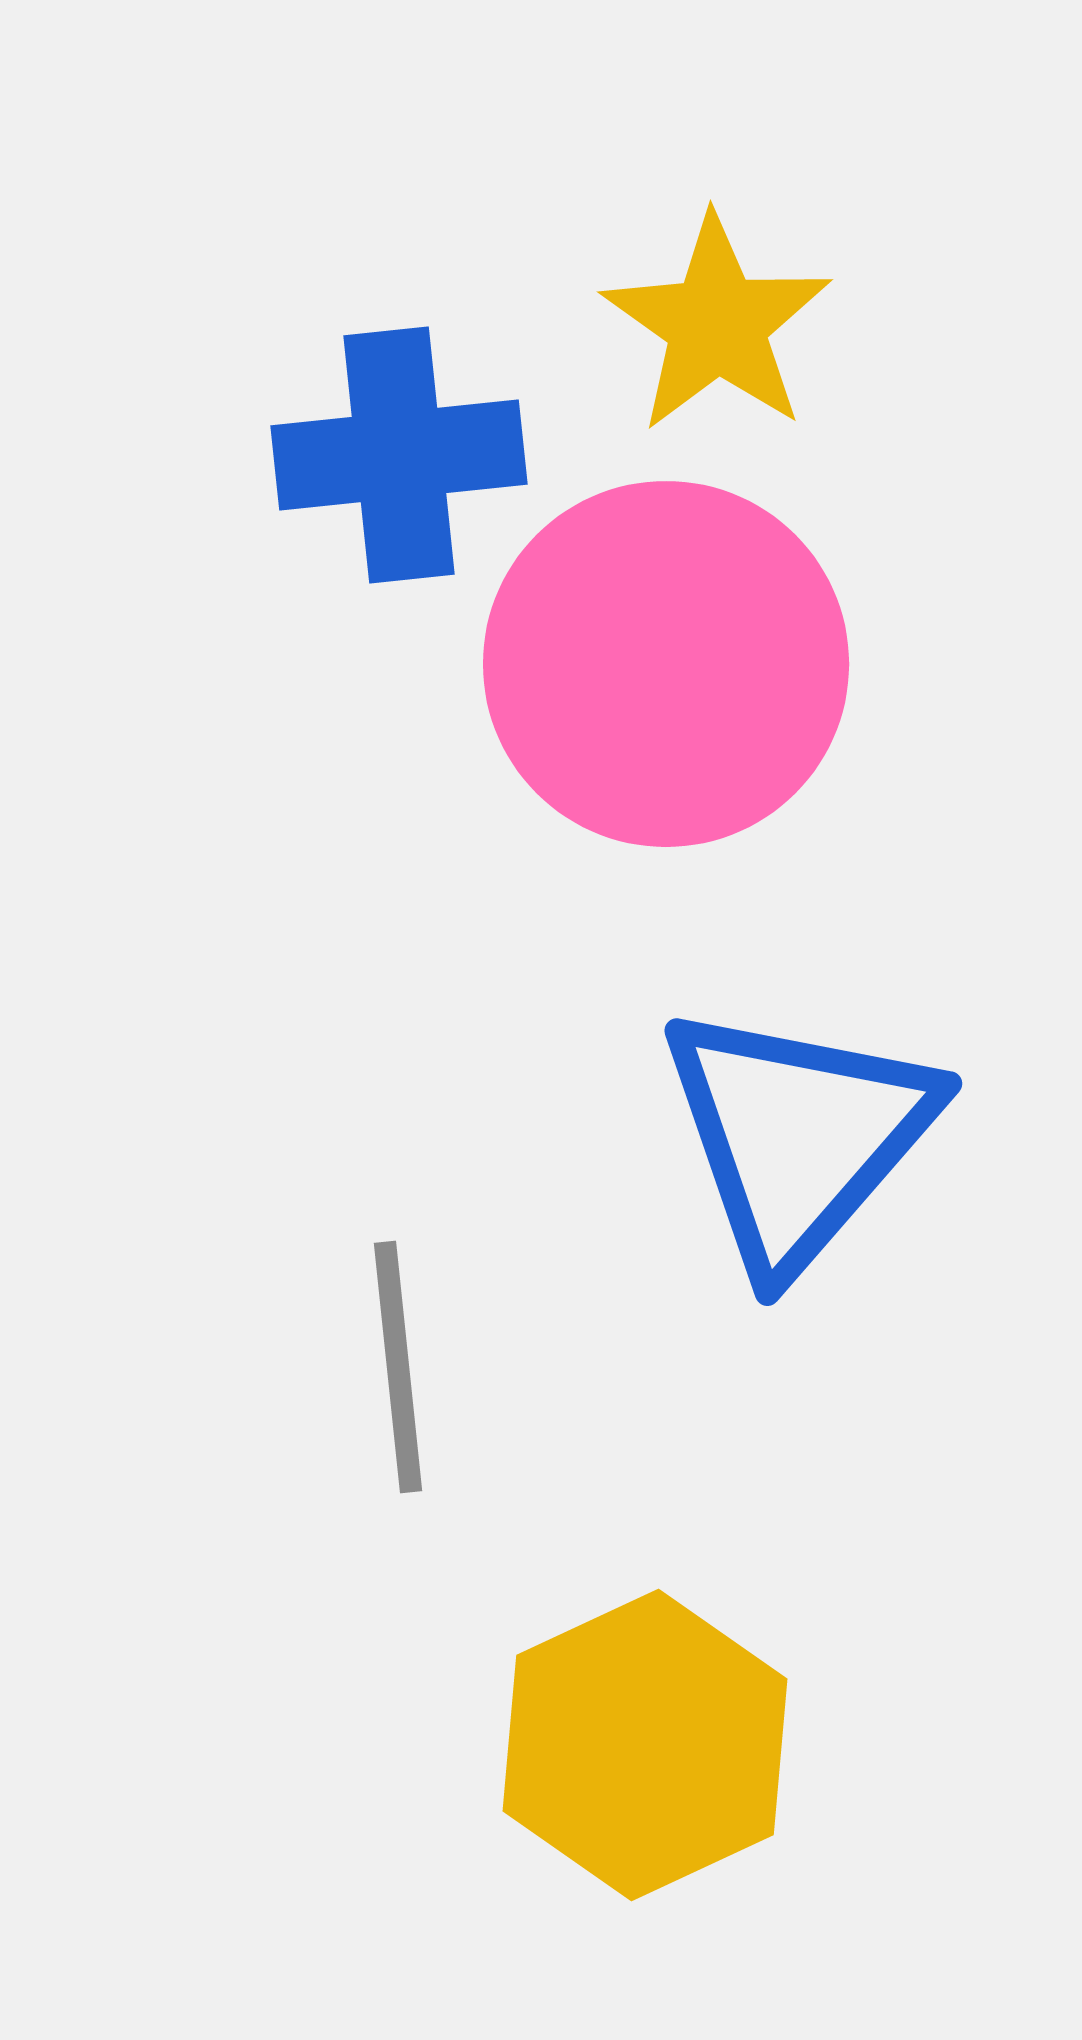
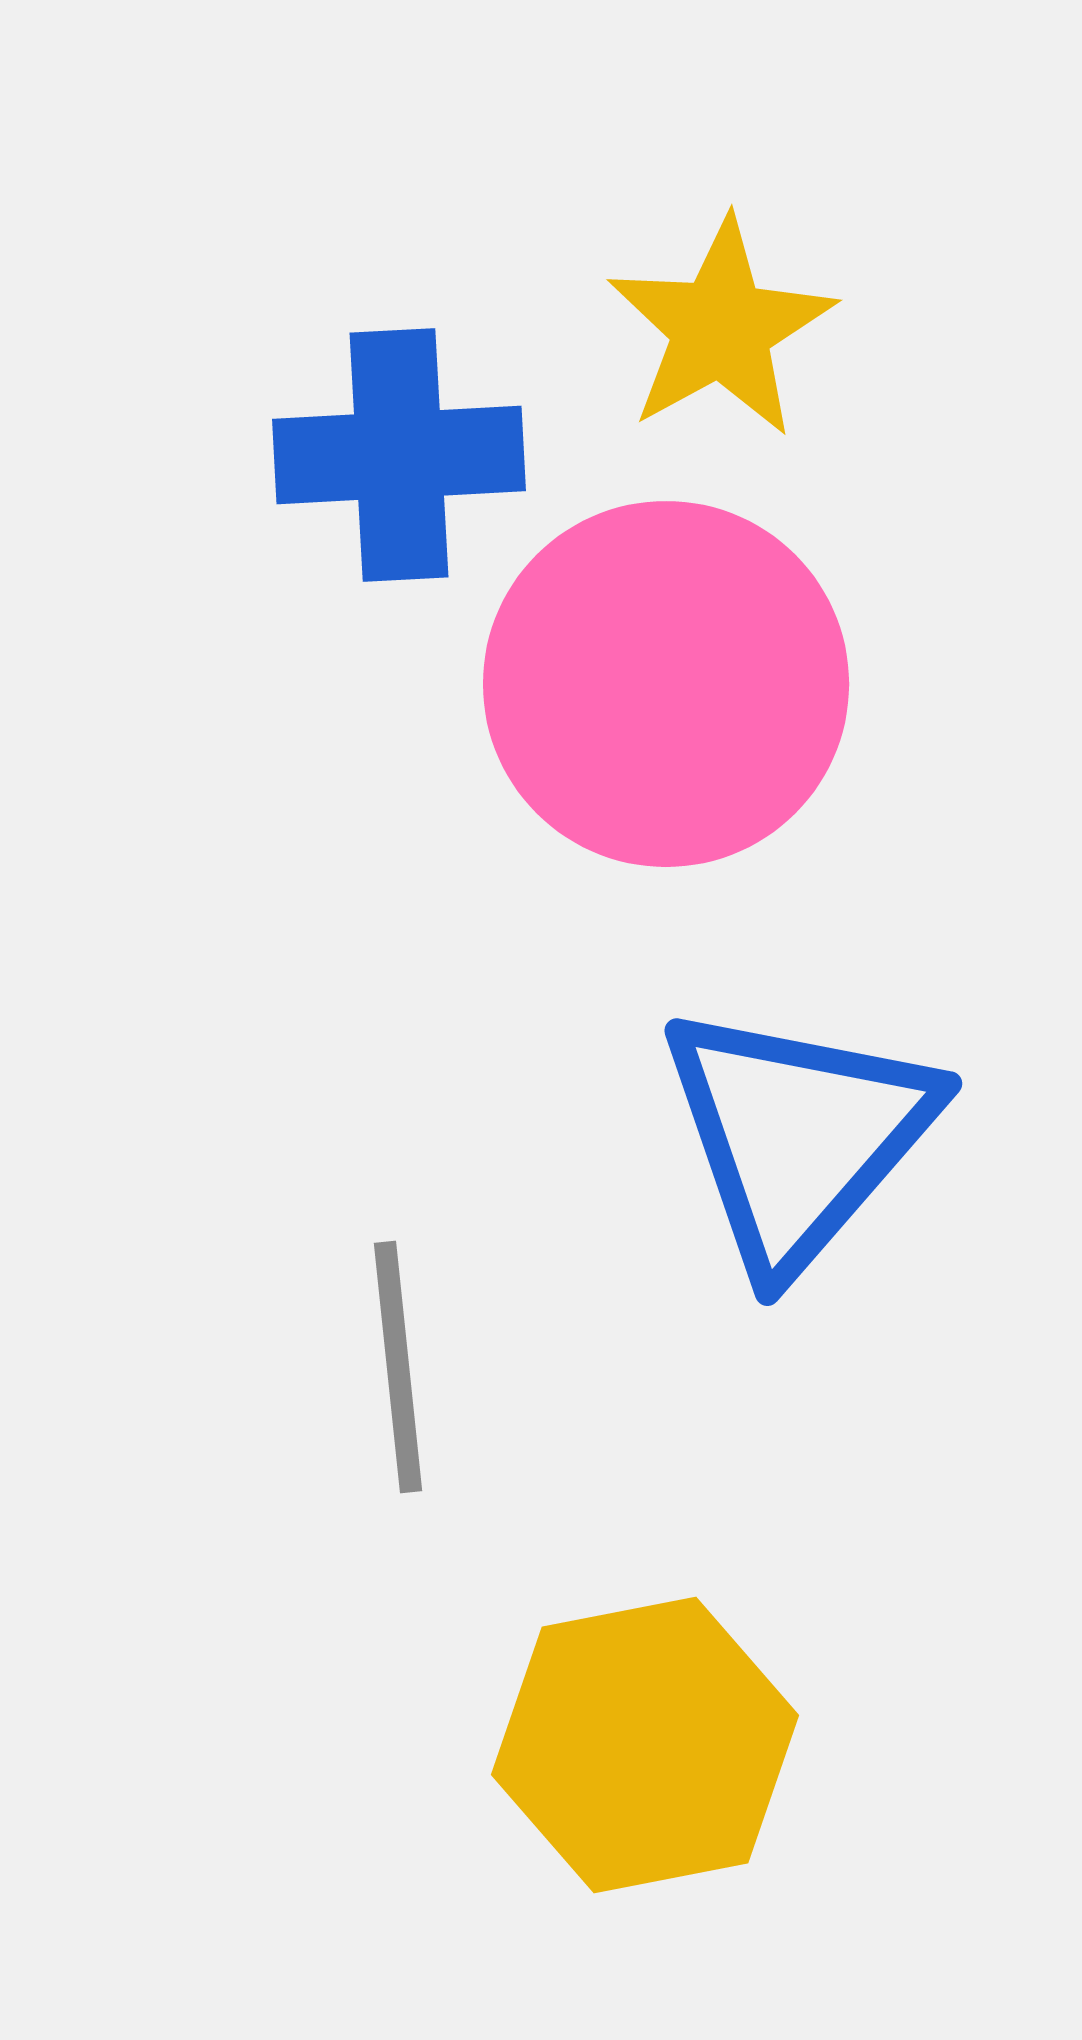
yellow star: moved 4 px right, 4 px down; rotated 8 degrees clockwise
blue cross: rotated 3 degrees clockwise
pink circle: moved 20 px down
yellow hexagon: rotated 14 degrees clockwise
